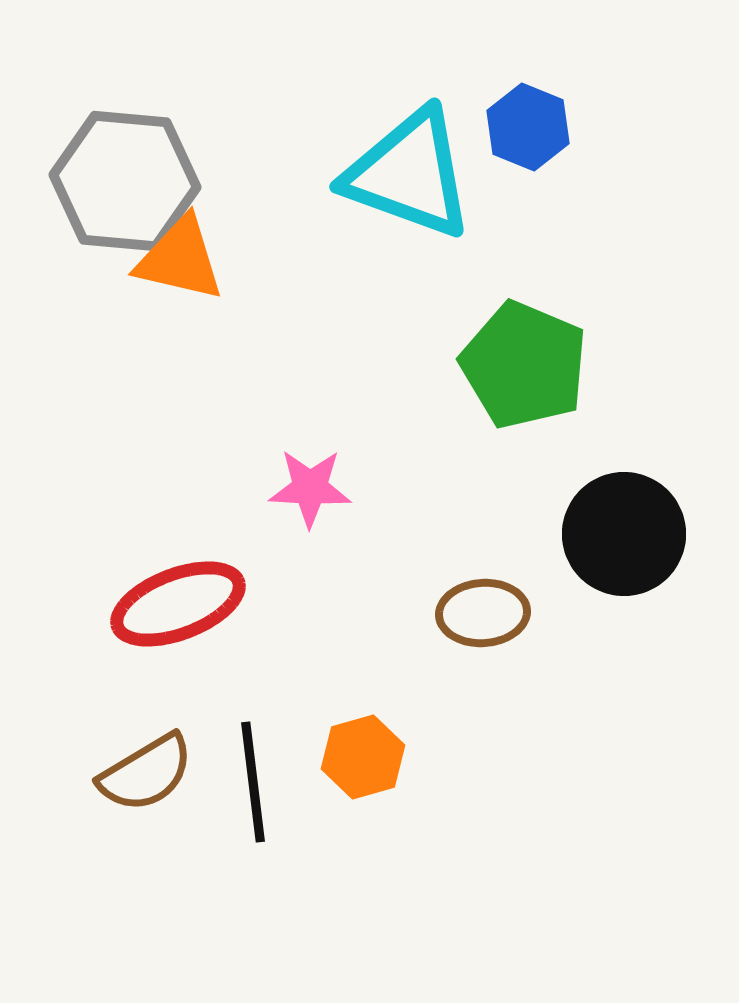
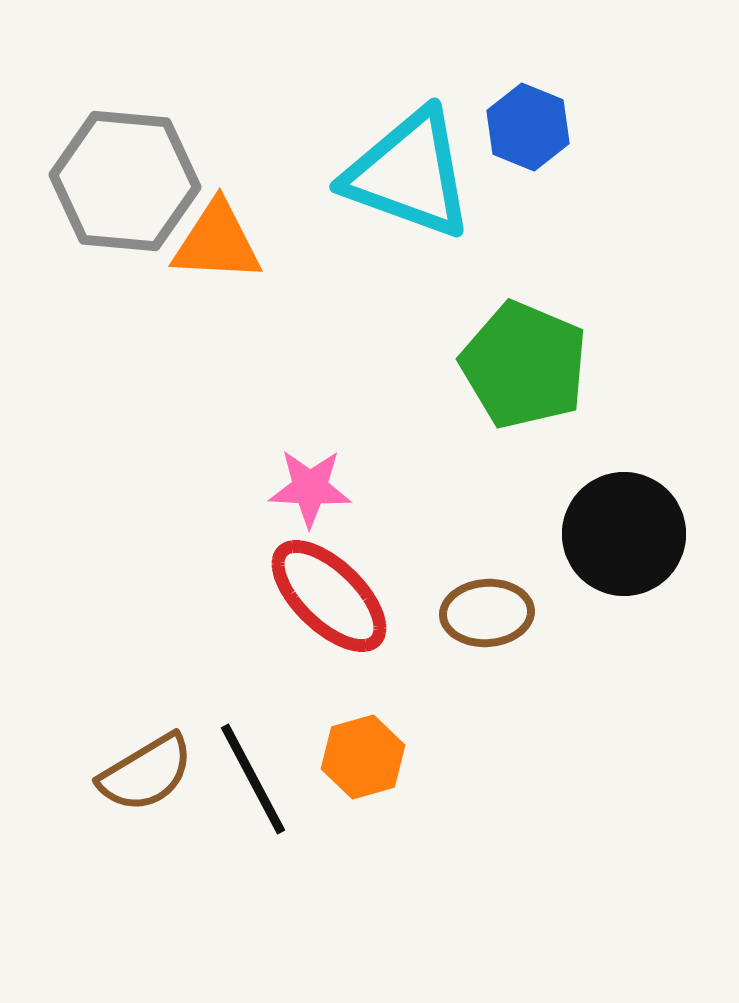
orange triangle: moved 37 px right, 17 px up; rotated 10 degrees counterclockwise
red ellipse: moved 151 px right, 8 px up; rotated 65 degrees clockwise
brown ellipse: moved 4 px right
black line: moved 3 px up; rotated 21 degrees counterclockwise
